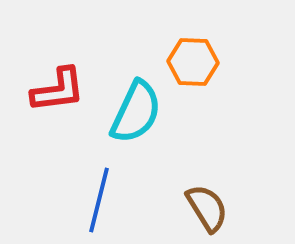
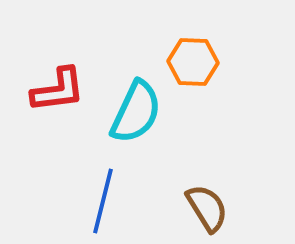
blue line: moved 4 px right, 1 px down
